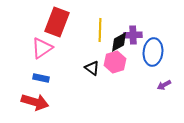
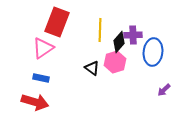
black diamond: rotated 20 degrees counterclockwise
pink triangle: moved 1 px right
purple arrow: moved 5 px down; rotated 16 degrees counterclockwise
